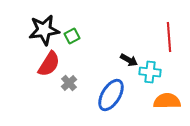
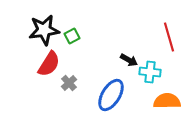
red line: rotated 12 degrees counterclockwise
